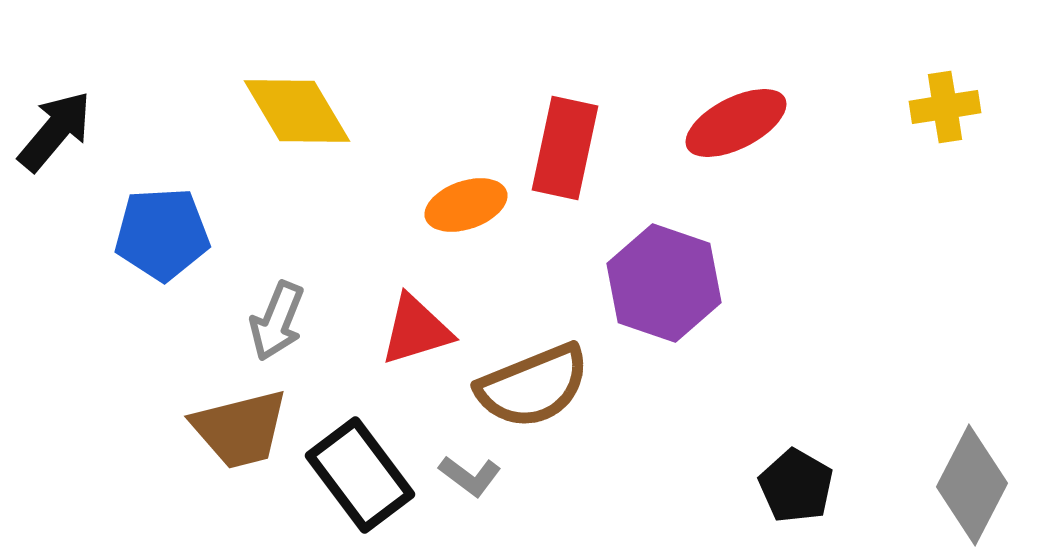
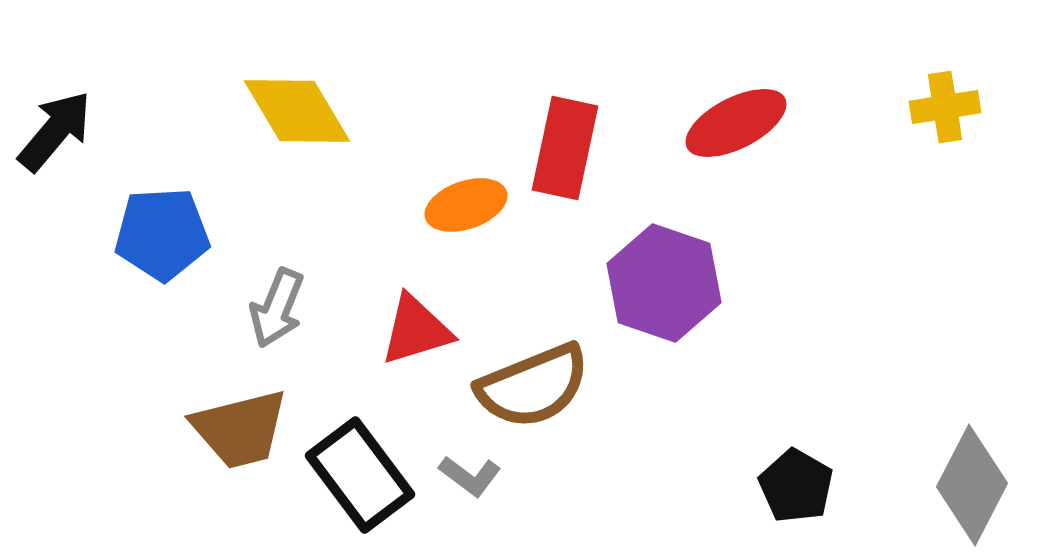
gray arrow: moved 13 px up
